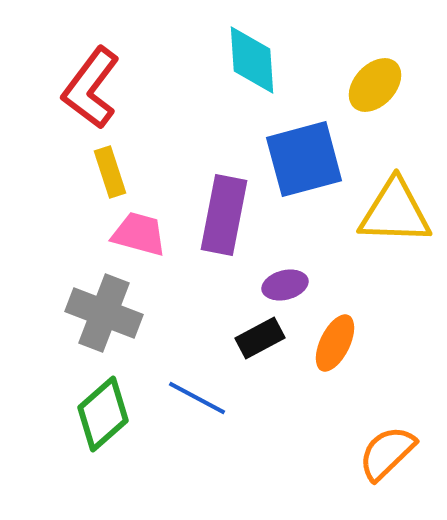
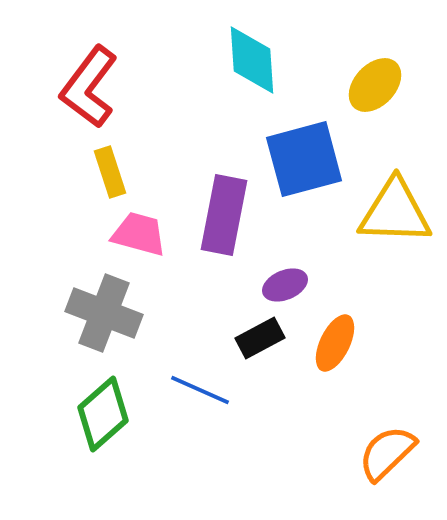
red L-shape: moved 2 px left, 1 px up
purple ellipse: rotated 9 degrees counterclockwise
blue line: moved 3 px right, 8 px up; rotated 4 degrees counterclockwise
